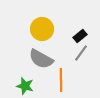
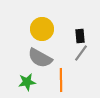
black rectangle: rotated 56 degrees counterclockwise
gray semicircle: moved 1 px left, 1 px up
green star: moved 2 px right, 4 px up; rotated 24 degrees counterclockwise
